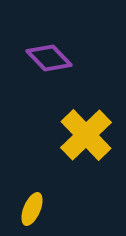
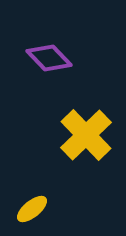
yellow ellipse: rotated 28 degrees clockwise
